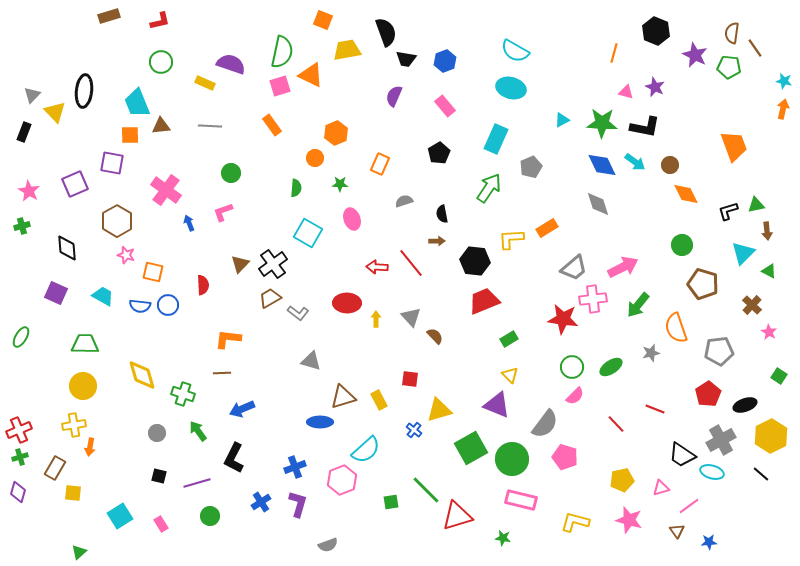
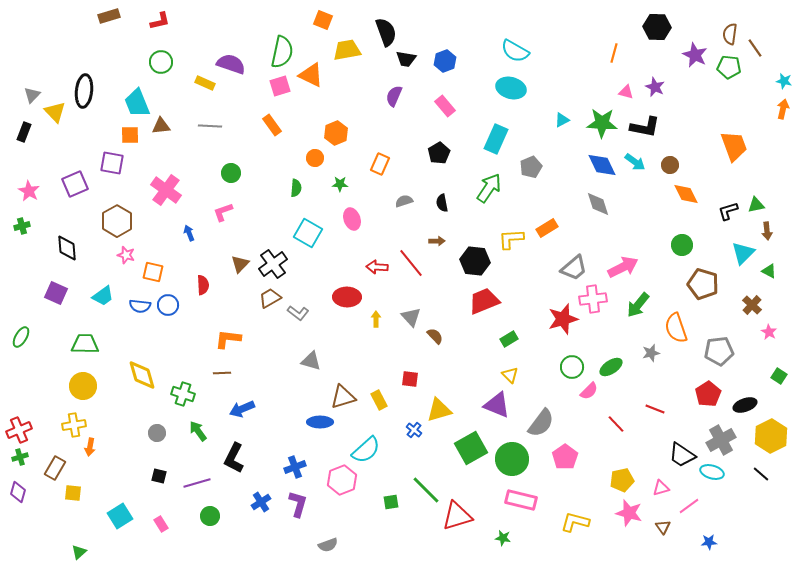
black hexagon at (656, 31): moved 1 px right, 4 px up; rotated 20 degrees counterclockwise
brown semicircle at (732, 33): moved 2 px left, 1 px down
black semicircle at (442, 214): moved 11 px up
blue arrow at (189, 223): moved 10 px down
cyan trapezoid at (103, 296): rotated 115 degrees clockwise
red ellipse at (347, 303): moved 6 px up
red star at (563, 319): rotated 24 degrees counterclockwise
pink semicircle at (575, 396): moved 14 px right, 5 px up
gray semicircle at (545, 424): moved 4 px left, 1 px up
pink pentagon at (565, 457): rotated 20 degrees clockwise
pink star at (629, 520): moved 7 px up
brown triangle at (677, 531): moved 14 px left, 4 px up
